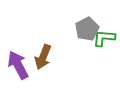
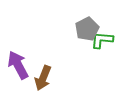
green L-shape: moved 2 px left, 2 px down
brown arrow: moved 21 px down
